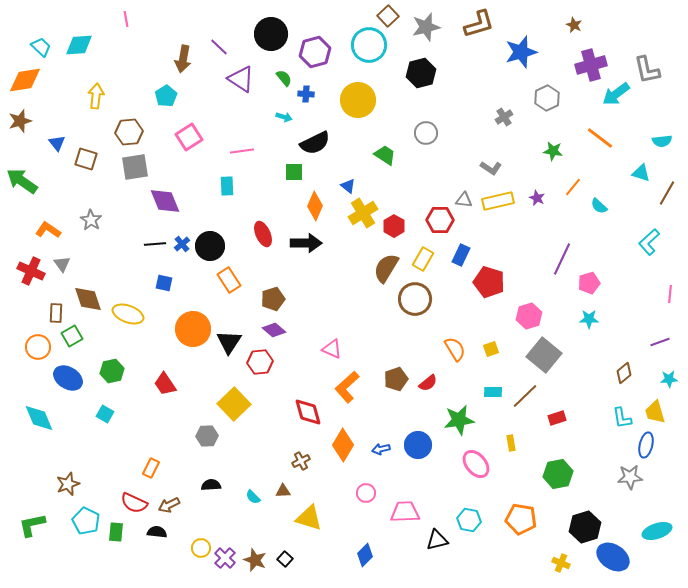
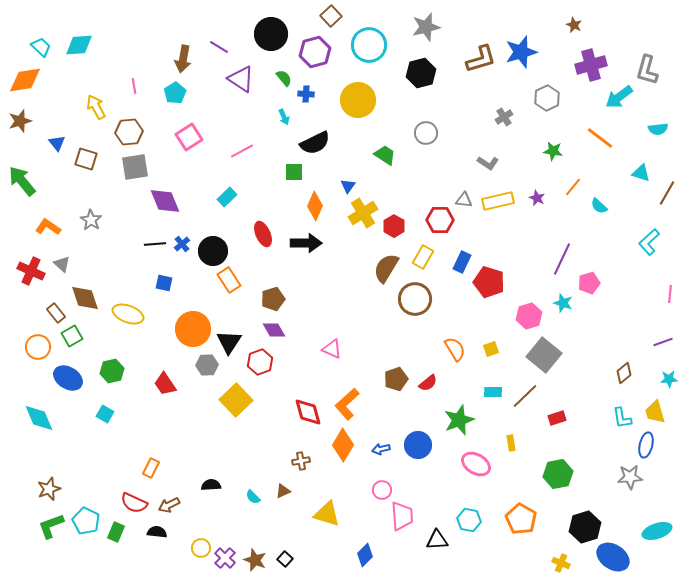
brown square at (388, 16): moved 57 px left
pink line at (126, 19): moved 8 px right, 67 px down
brown L-shape at (479, 24): moved 2 px right, 35 px down
purple line at (219, 47): rotated 12 degrees counterclockwise
gray L-shape at (647, 70): rotated 28 degrees clockwise
cyan arrow at (616, 94): moved 3 px right, 3 px down
yellow arrow at (96, 96): moved 11 px down; rotated 35 degrees counterclockwise
cyan pentagon at (166, 96): moved 9 px right, 3 px up
cyan arrow at (284, 117): rotated 49 degrees clockwise
cyan semicircle at (662, 141): moved 4 px left, 12 px up
pink line at (242, 151): rotated 20 degrees counterclockwise
gray L-shape at (491, 168): moved 3 px left, 5 px up
green arrow at (22, 181): rotated 16 degrees clockwise
cyan rectangle at (227, 186): moved 11 px down; rotated 48 degrees clockwise
blue triangle at (348, 186): rotated 28 degrees clockwise
orange L-shape at (48, 230): moved 3 px up
black circle at (210, 246): moved 3 px right, 5 px down
blue rectangle at (461, 255): moved 1 px right, 7 px down
yellow rectangle at (423, 259): moved 2 px up
gray triangle at (62, 264): rotated 12 degrees counterclockwise
brown diamond at (88, 299): moved 3 px left, 1 px up
brown rectangle at (56, 313): rotated 42 degrees counterclockwise
cyan star at (589, 319): moved 26 px left, 16 px up; rotated 18 degrees clockwise
purple diamond at (274, 330): rotated 20 degrees clockwise
purple line at (660, 342): moved 3 px right
red hexagon at (260, 362): rotated 15 degrees counterclockwise
orange L-shape at (347, 387): moved 17 px down
yellow square at (234, 404): moved 2 px right, 4 px up
green star at (459, 420): rotated 12 degrees counterclockwise
gray hexagon at (207, 436): moved 71 px up
brown cross at (301, 461): rotated 18 degrees clockwise
pink ellipse at (476, 464): rotated 20 degrees counterclockwise
brown star at (68, 484): moved 19 px left, 5 px down
brown triangle at (283, 491): rotated 21 degrees counterclockwise
pink circle at (366, 493): moved 16 px right, 3 px up
pink trapezoid at (405, 512): moved 3 px left, 4 px down; rotated 88 degrees clockwise
yellow triangle at (309, 518): moved 18 px right, 4 px up
orange pentagon at (521, 519): rotated 20 degrees clockwise
green L-shape at (32, 525): moved 19 px right, 1 px down; rotated 8 degrees counterclockwise
green rectangle at (116, 532): rotated 18 degrees clockwise
black triangle at (437, 540): rotated 10 degrees clockwise
